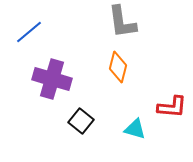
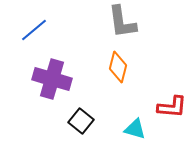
blue line: moved 5 px right, 2 px up
